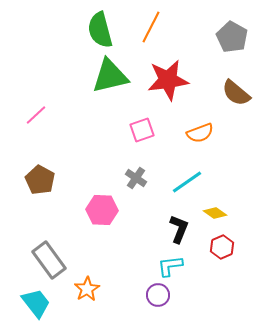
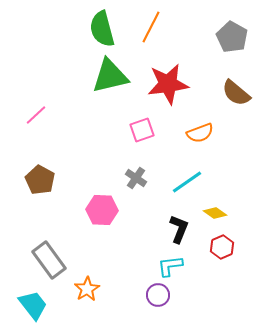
green semicircle: moved 2 px right, 1 px up
red star: moved 4 px down
cyan trapezoid: moved 3 px left, 2 px down
